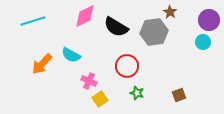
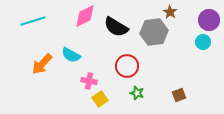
pink cross: rotated 14 degrees counterclockwise
